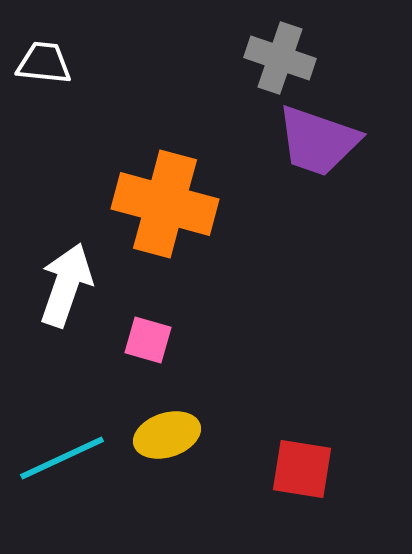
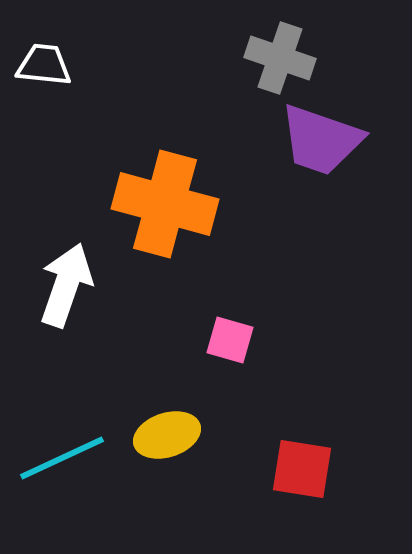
white trapezoid: moved 2 px down
purple trapezoid: moved 3 px right, 1 px up
pink square: moved 82 px right
